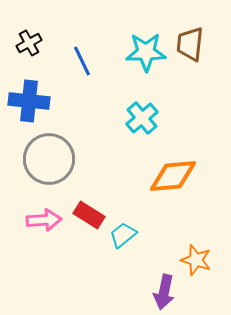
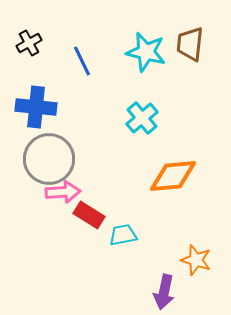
cyan star: rotated 15 degrees clockwise
blue cross: moved 7 px right, 6 px down
pink arrow: moved 19 px right, 28 px up
cyan trapezoid: rotated 28 degrees clockwise
